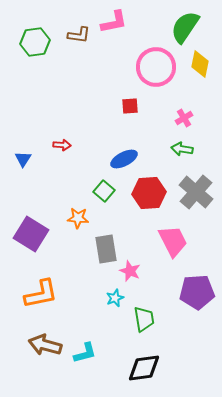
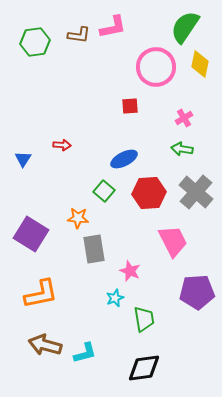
pink L-shape: moved 1 px left, 5 px down
gray rectangle: moved 12 px left
